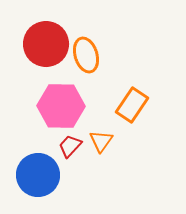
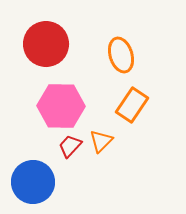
orange ellipse: moved 35 px right
orange triangle: rotated 10 degrees clockwise
blue circle: moved 5 px left, 7 px down
